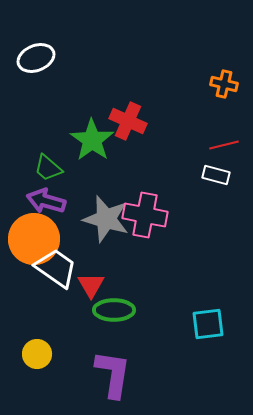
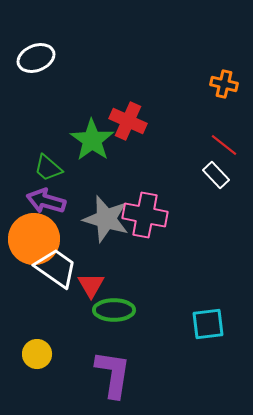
red line: rotated 52 degrees clockwise
white rectangle: rotated 32 degrees clockwise
